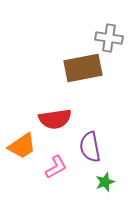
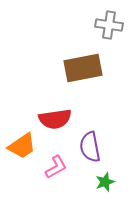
gray cross: moved 13 px up
